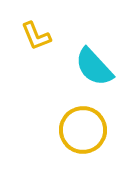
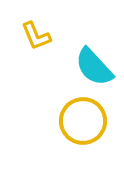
yellow circle: moved 9 px up
